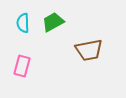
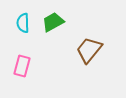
brown trapezoid: rotated 140 degrees clockwise
